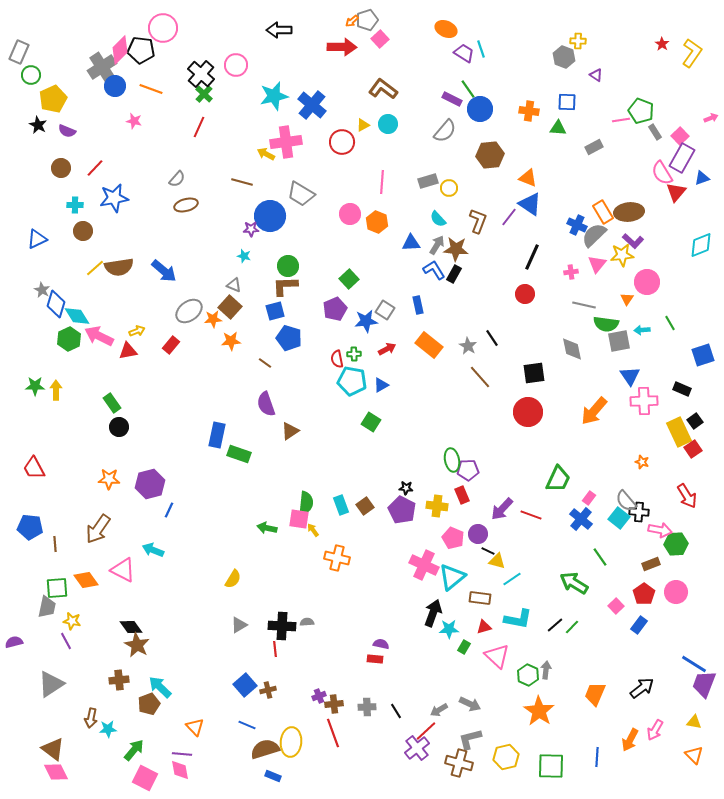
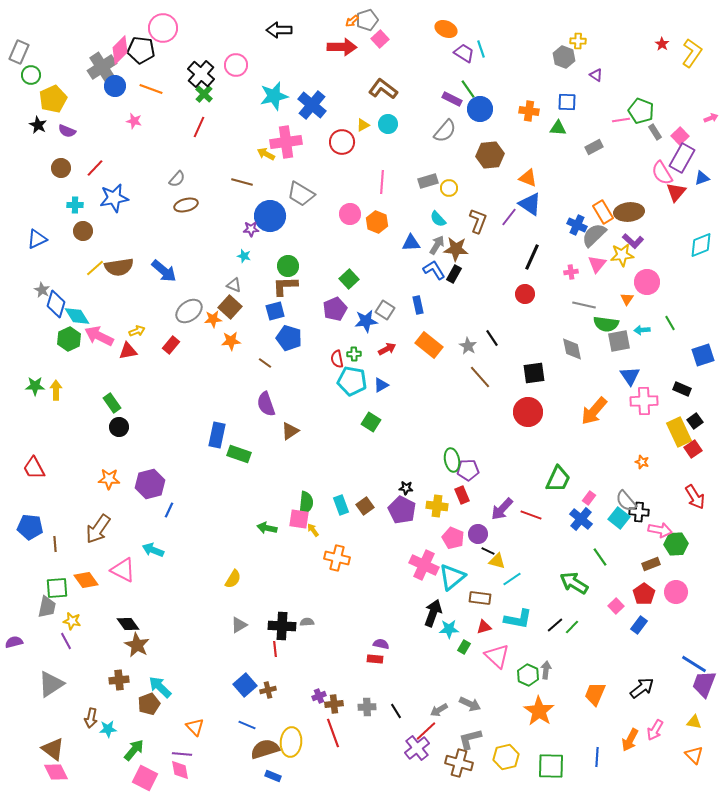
red arrow at (687, 496): moved 8 px right, 1 px down
black diamond at (131, 627): moved 3 px left, 3 px up
